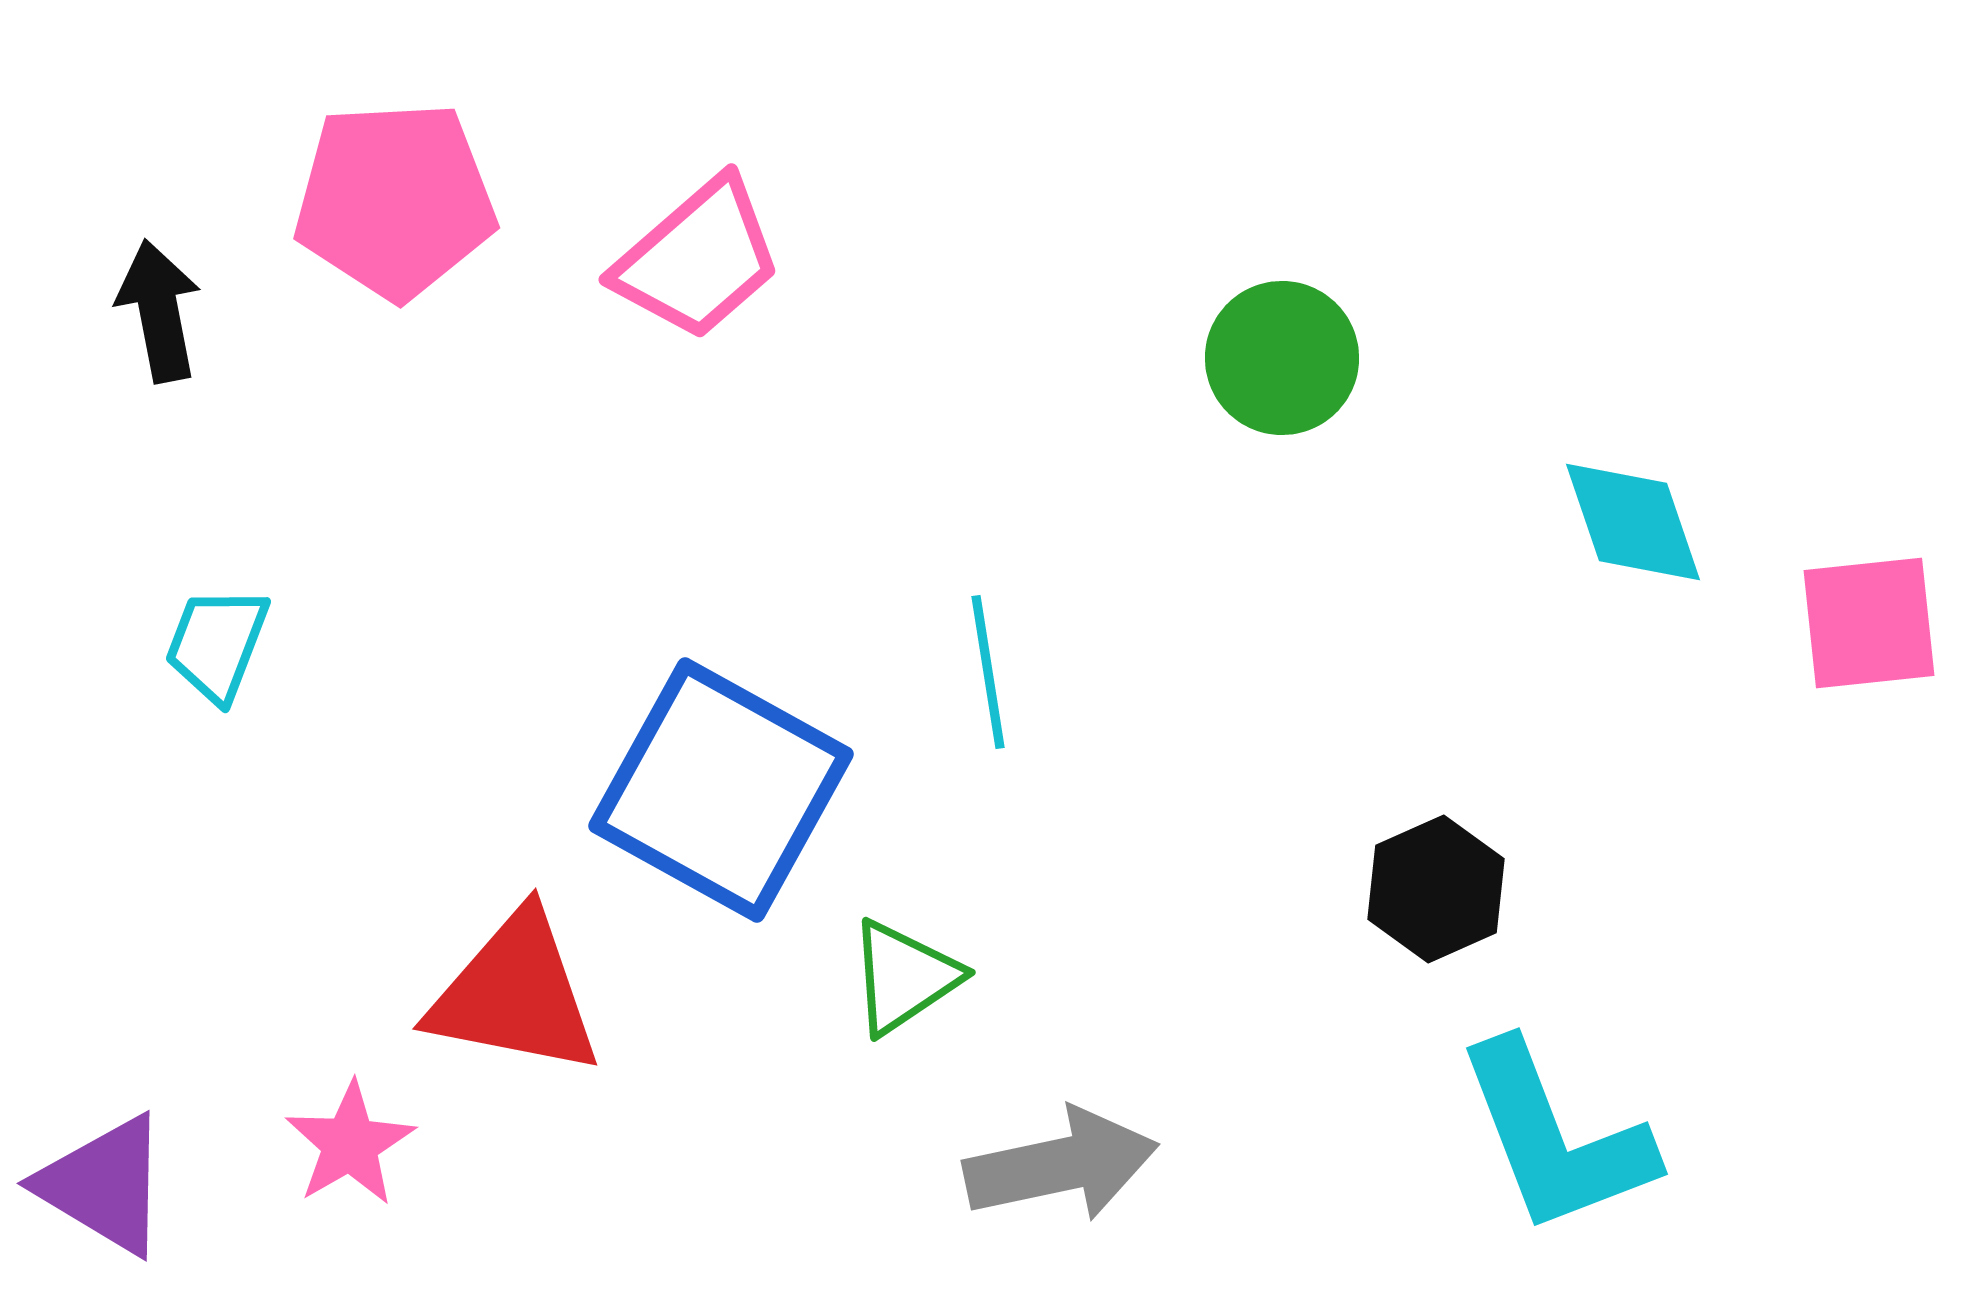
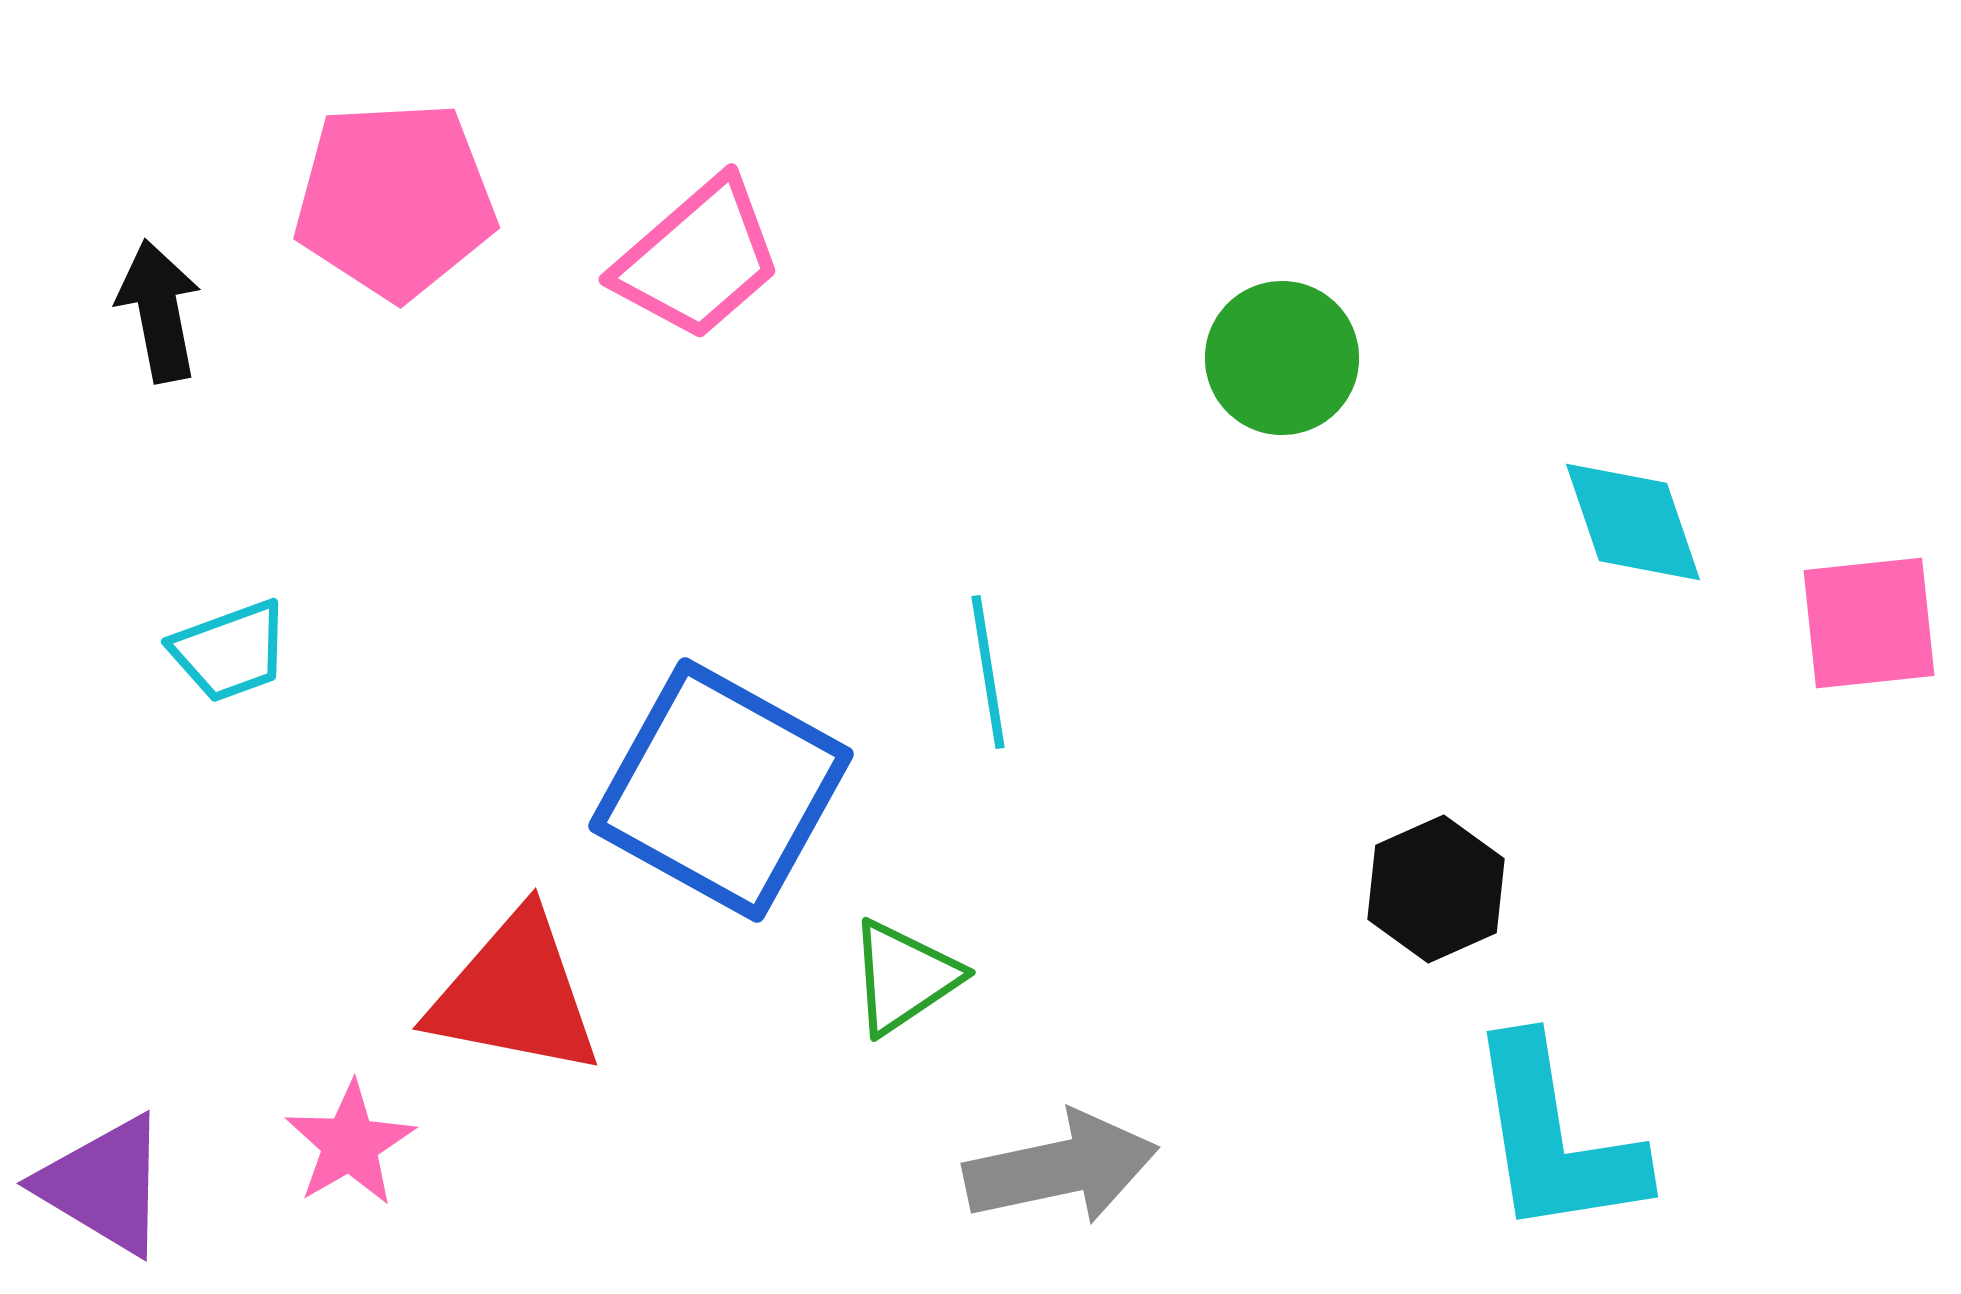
cyan trapezoid: moved 13 px right, 7 px down; rotated 131 degrees counterclockwise
cyan L-shape: rotated 12 degrees clockwise
gray arrow: moved 3 px down
